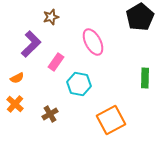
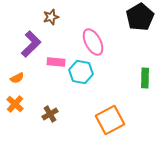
pink rectangle: rotated 60 degrees clockwise
cyan hexagon: moved 2 px right, 12 px up
orange square: moved 1 px left
